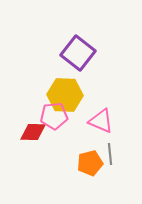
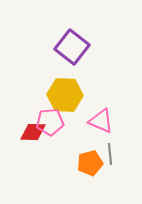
purple square: moved 6 px left, 6 px up
pink pentagon: moved 4 px left, 6 px down
